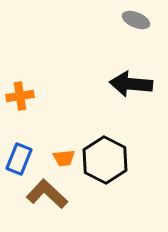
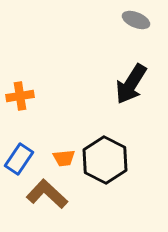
black arrow: rotated 63 degrees counterclockwise
blue rectangle: rotated 12 degrees clockwise
